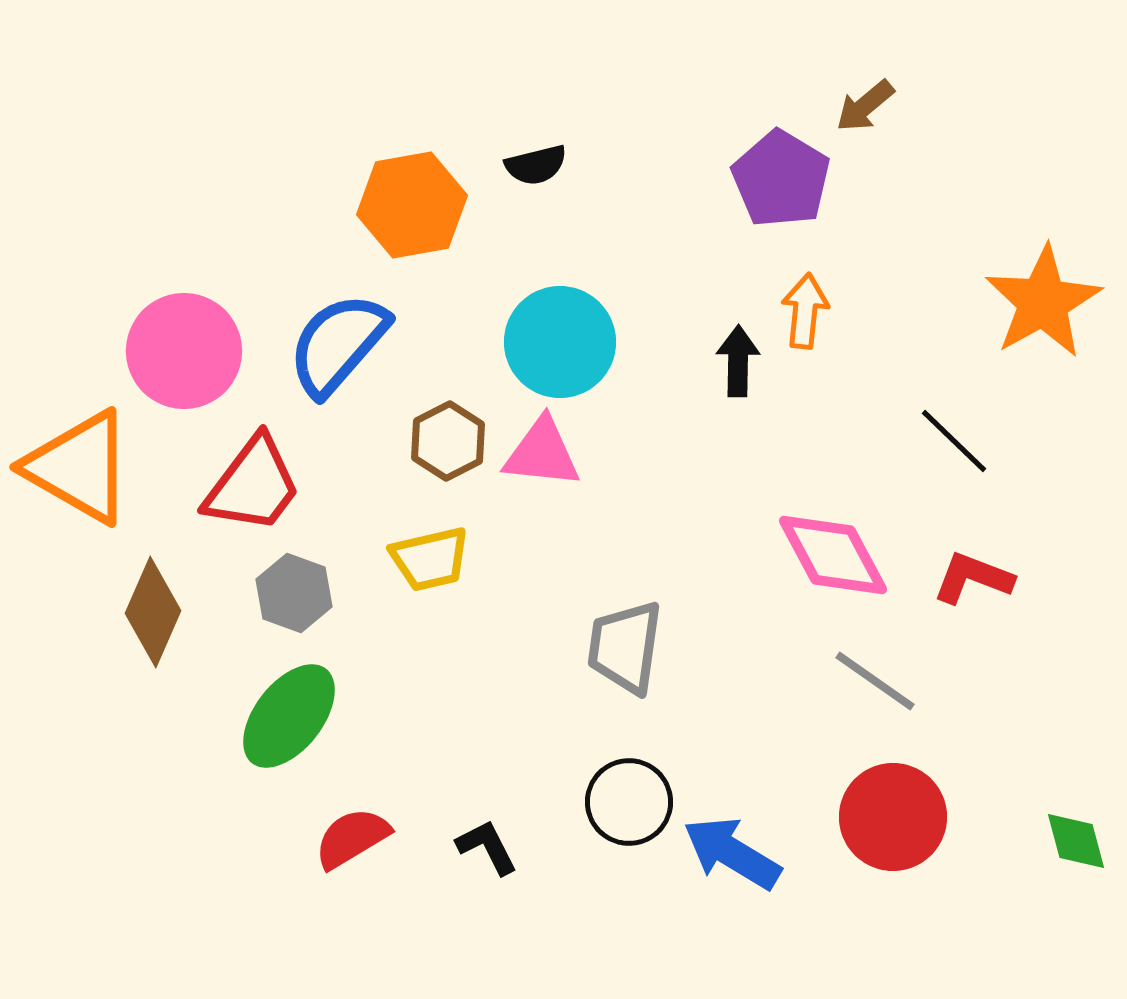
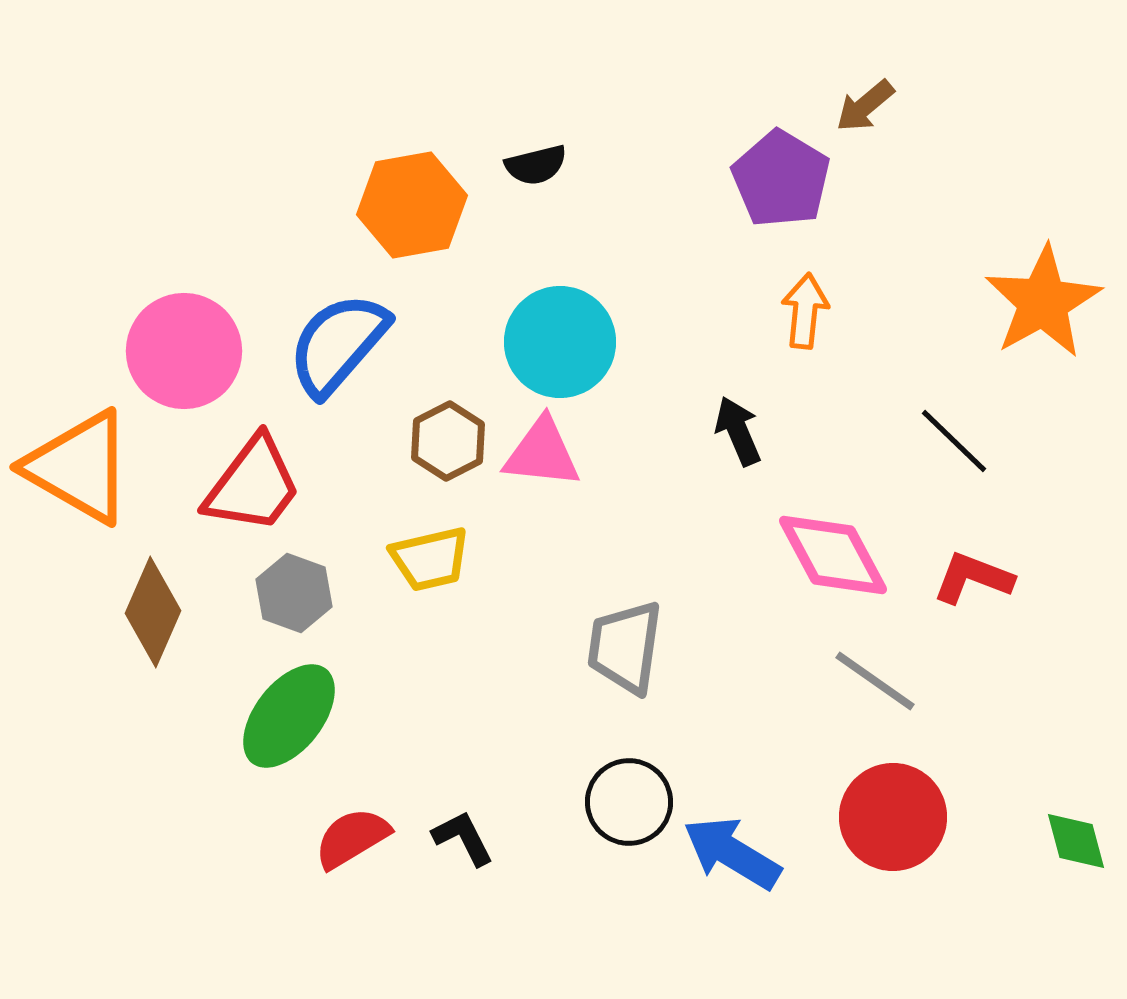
black arrow: moved 70 px down; rotated 24 degrees counterclockwise
black L-shape: moved 24 px left, 9 px up
